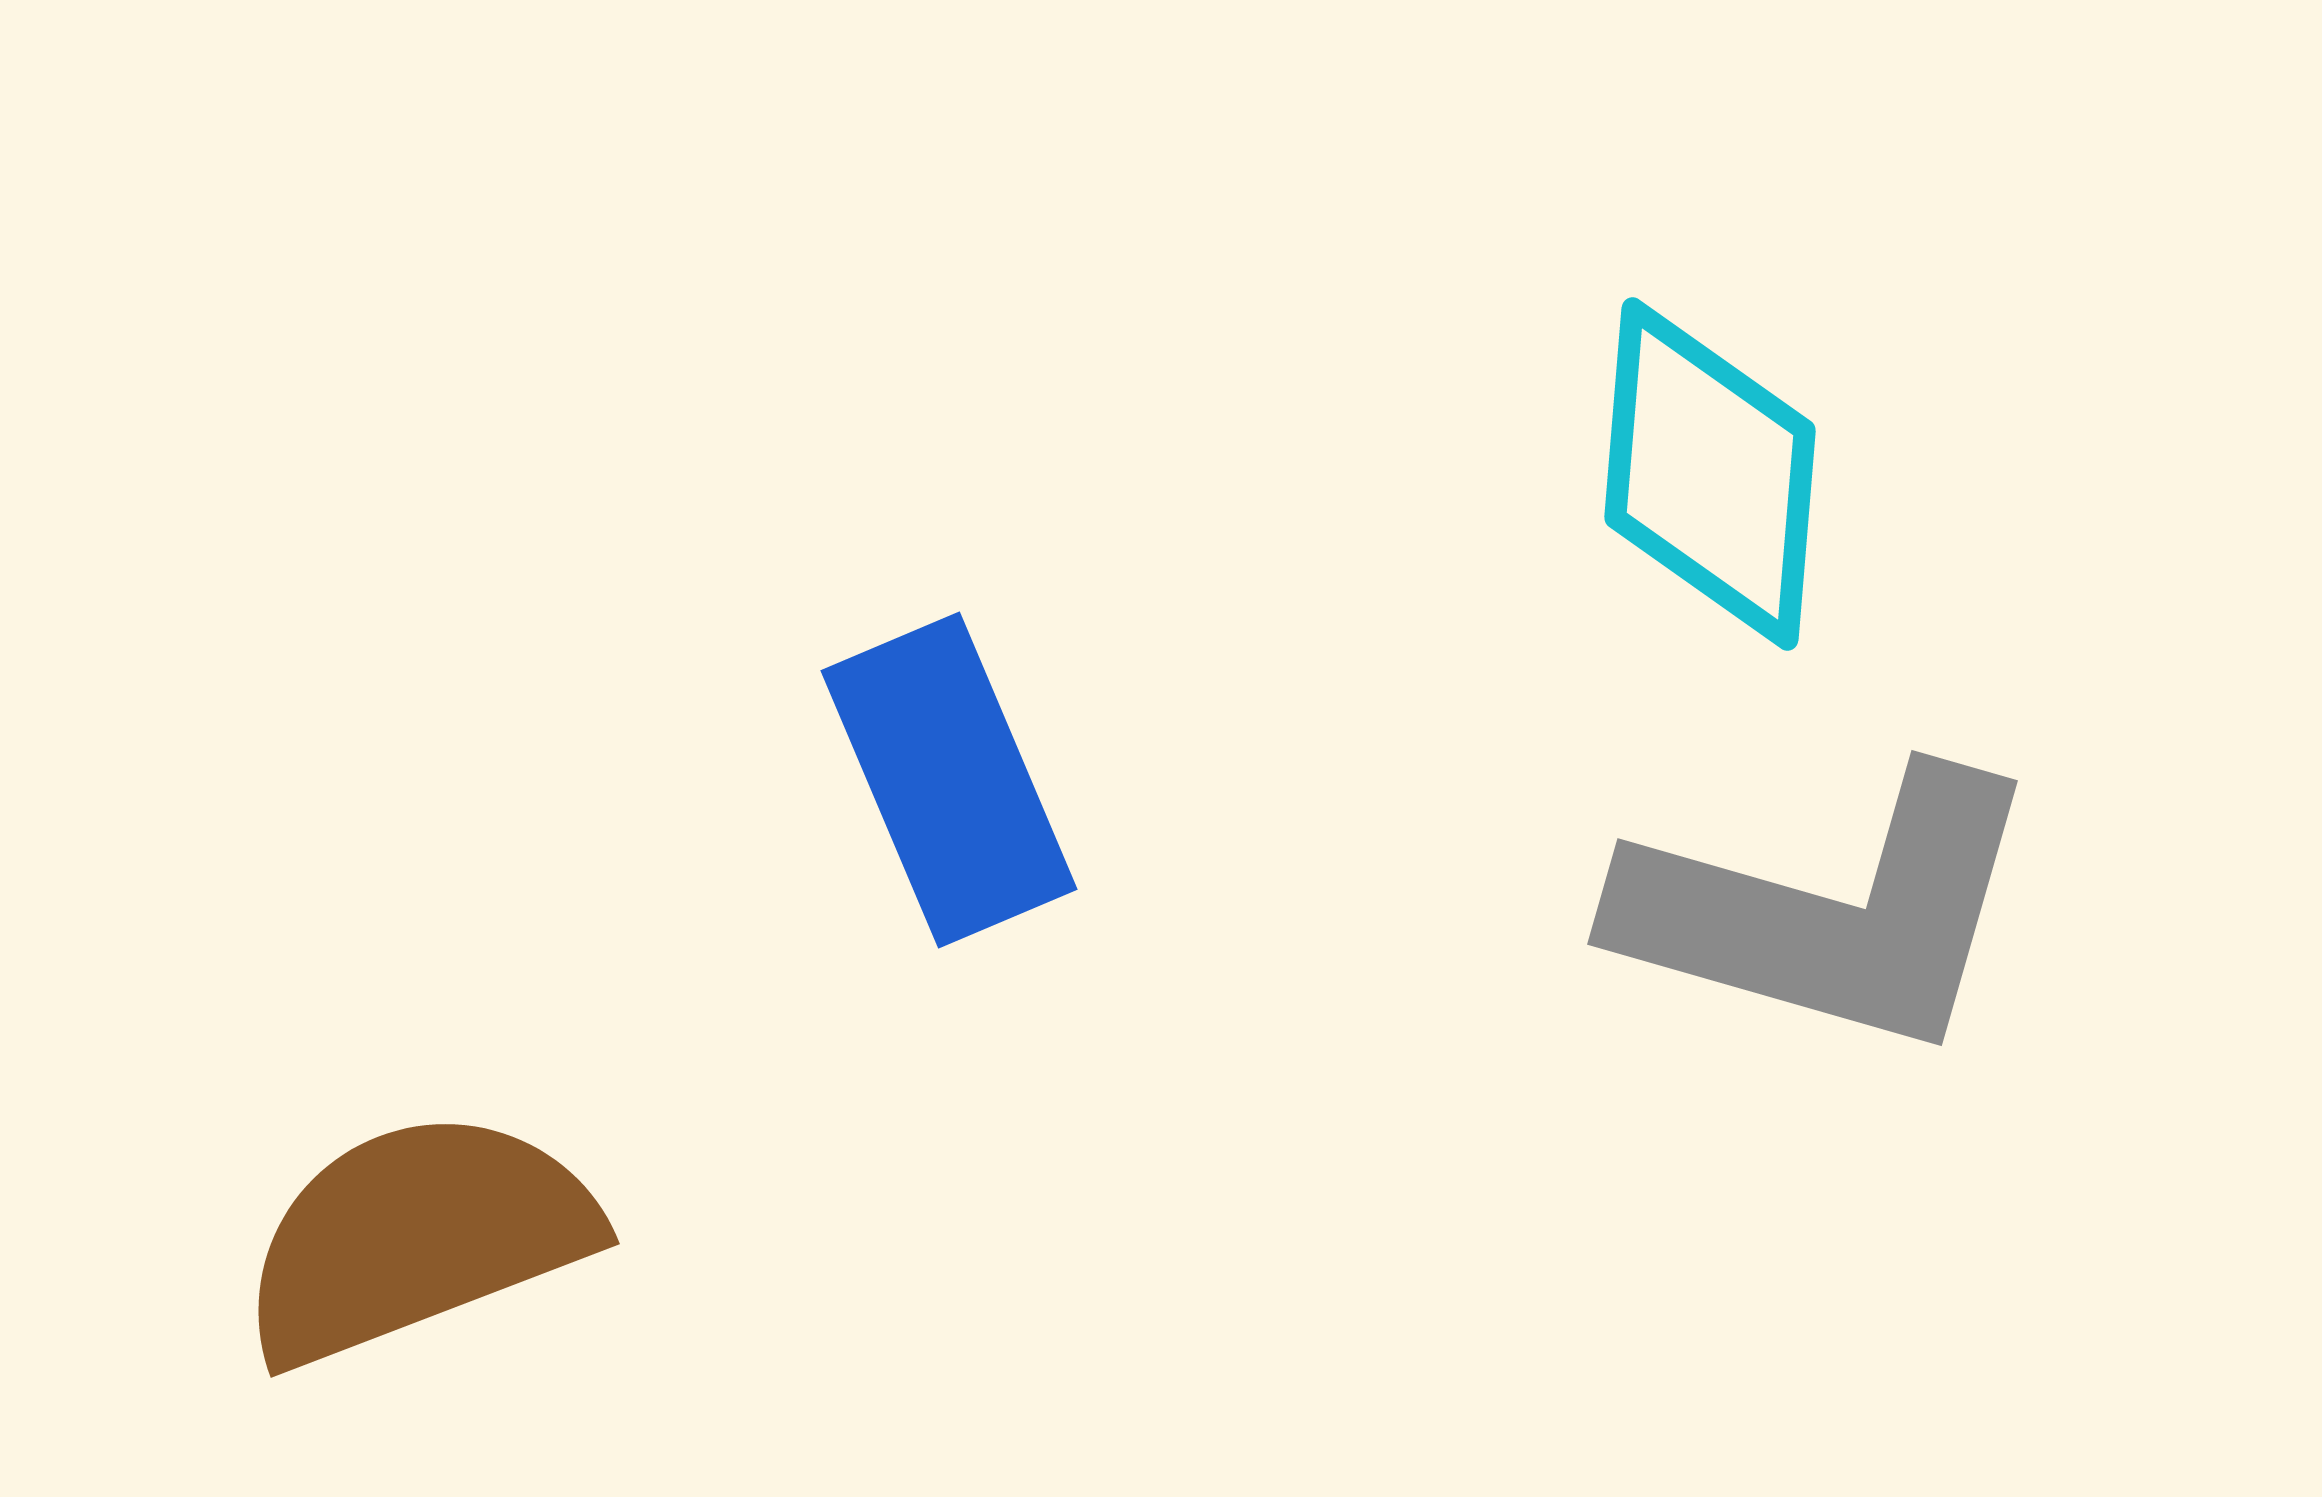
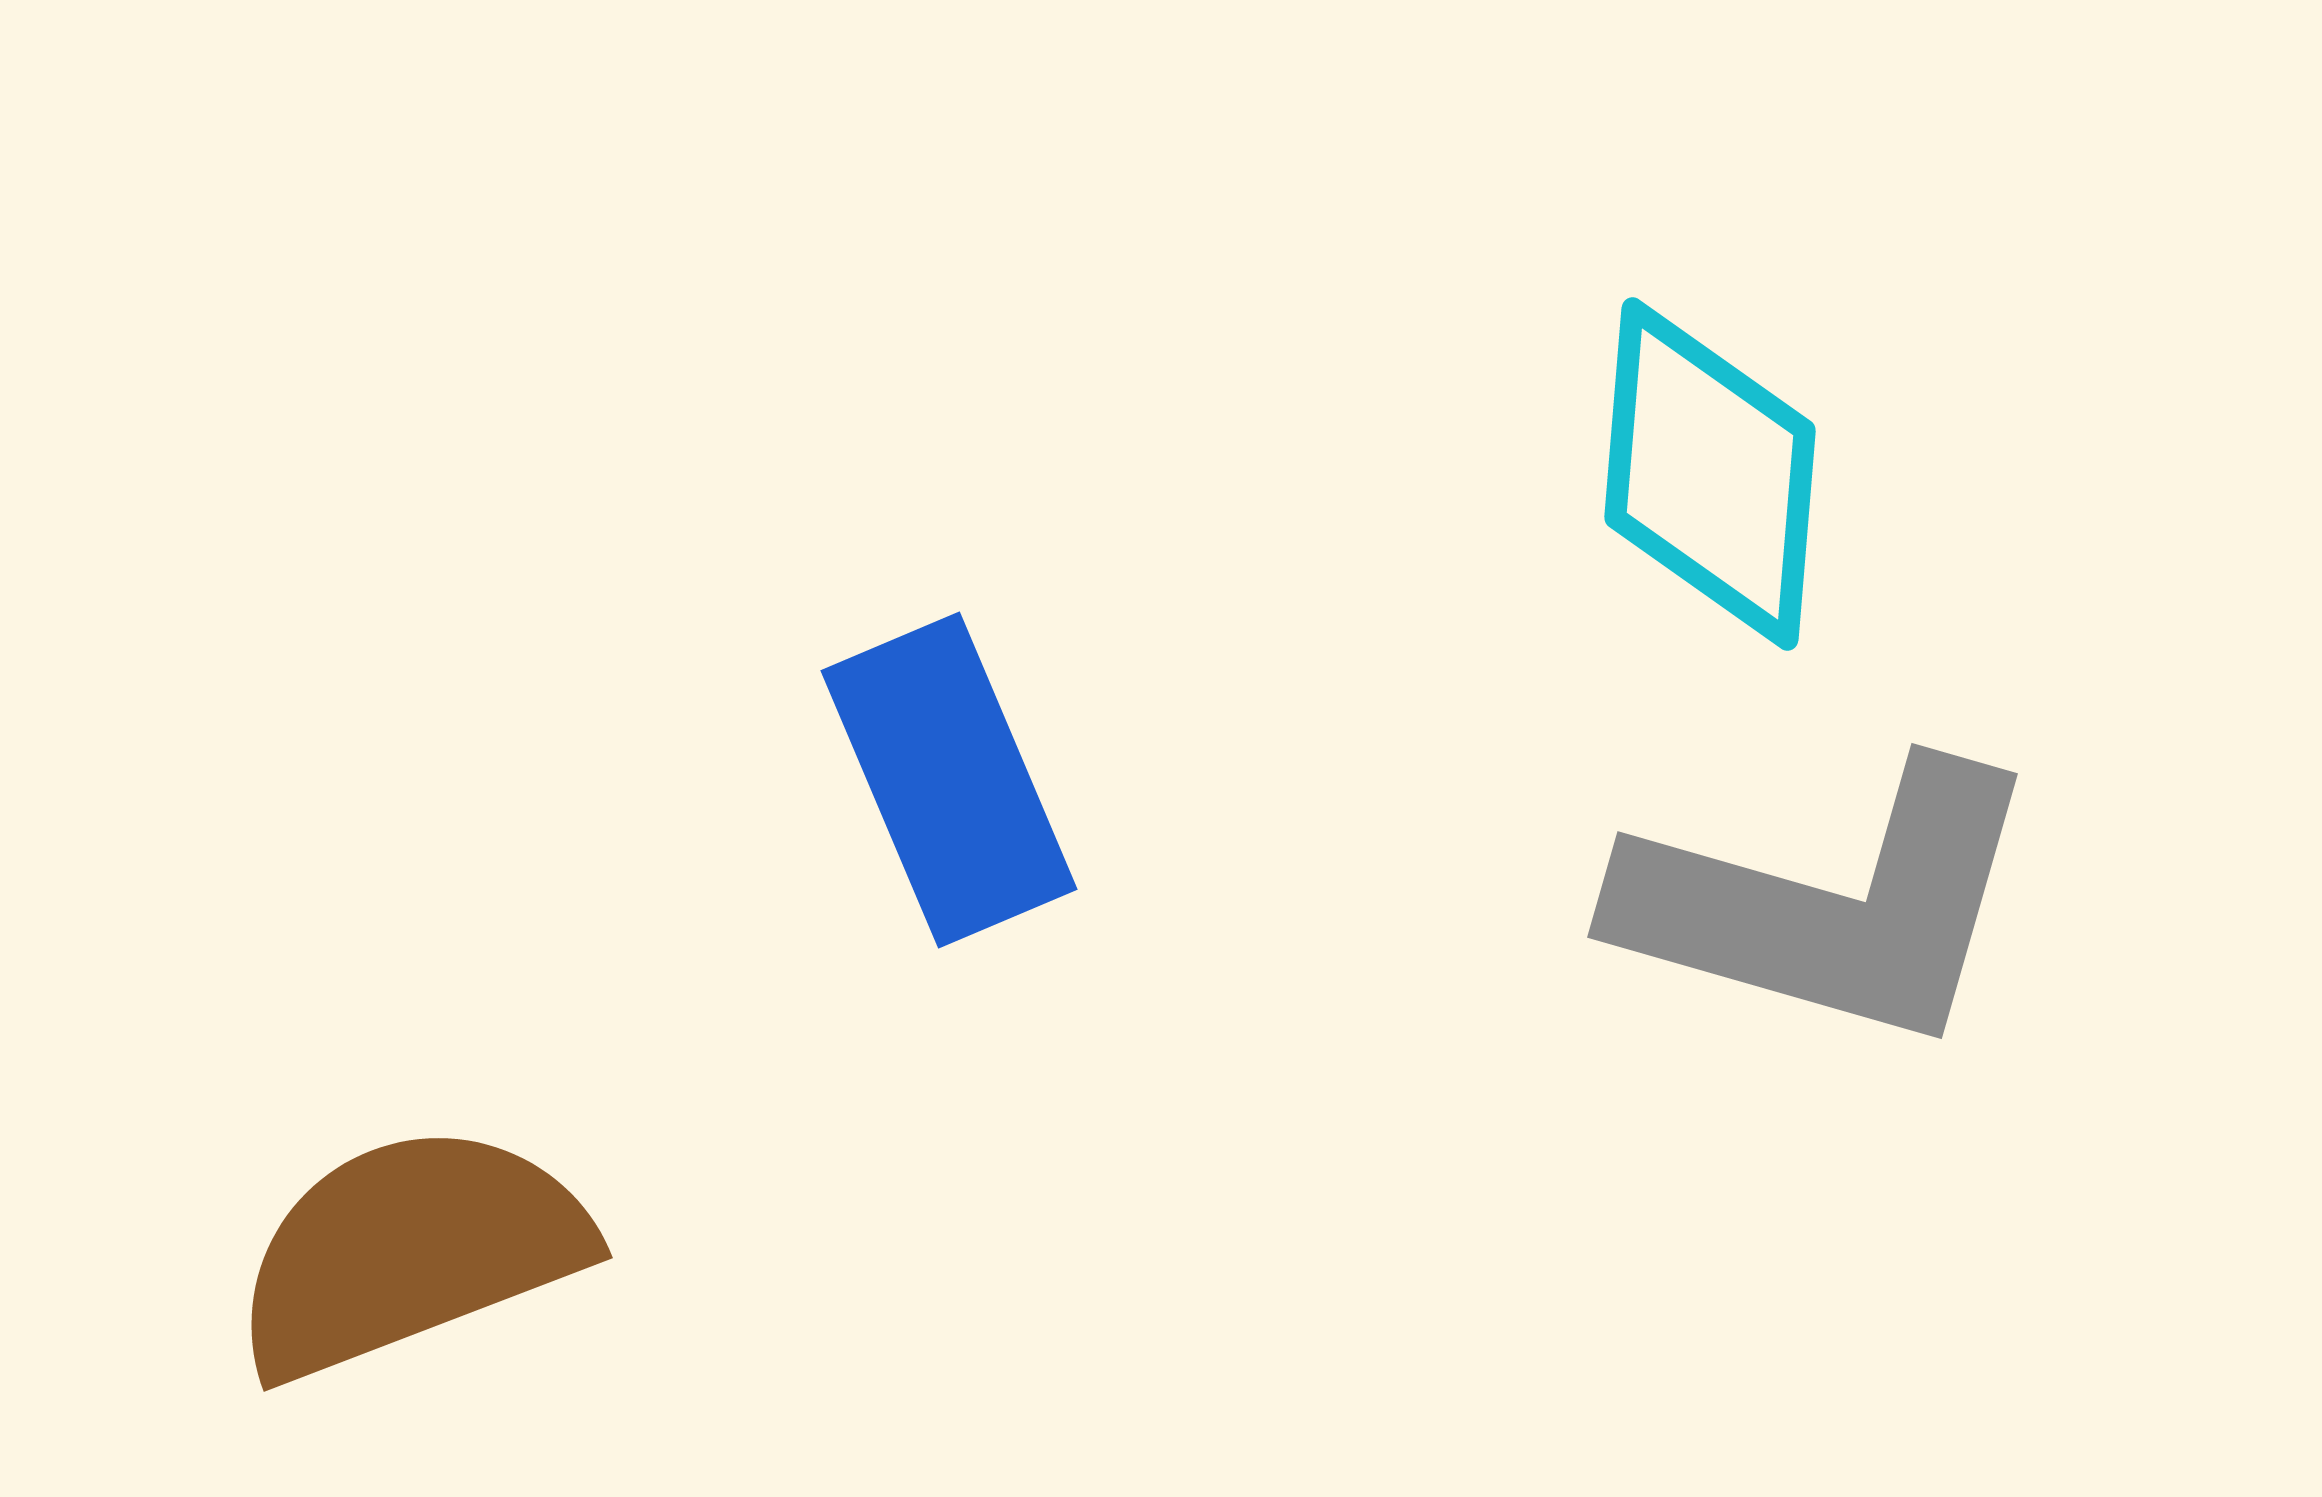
gray L-shape: moved 7 px up
brown semicircle: moved 7 px left, 14 px down
